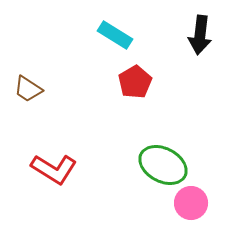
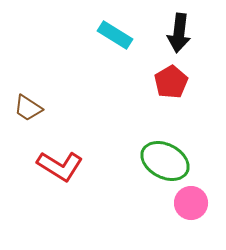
black arrow: moved 21 px left, 2 px up
red pentagon: moved 36 px right
brown trapezoid: moved 19 px down
green ellipse: moved 2 px right, 4 px up
red L-shape: moved 6 px right, 3 px up
